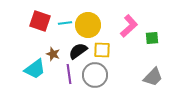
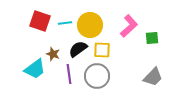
yellow circle: moved 2 px right
black semicircle: moved 2 px up
gray circle: moved 2 px right, 1 px down
